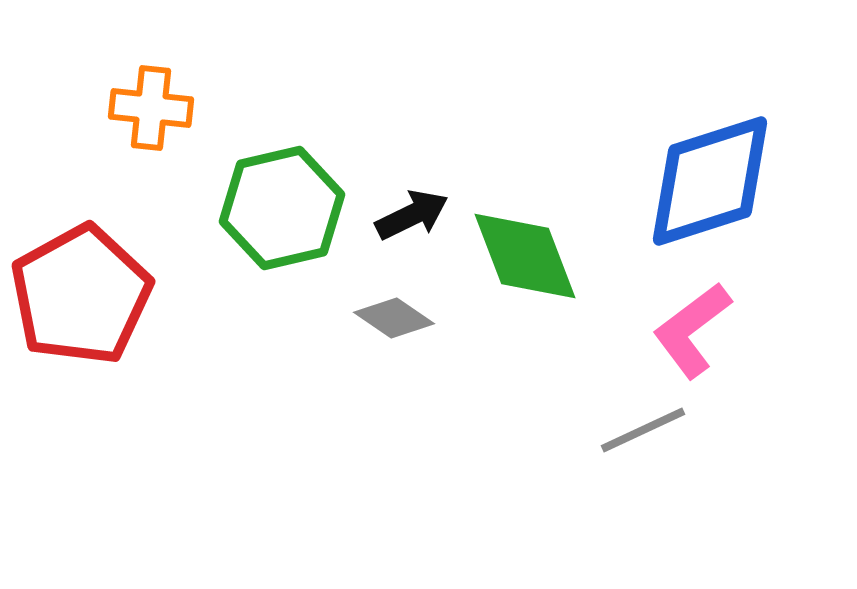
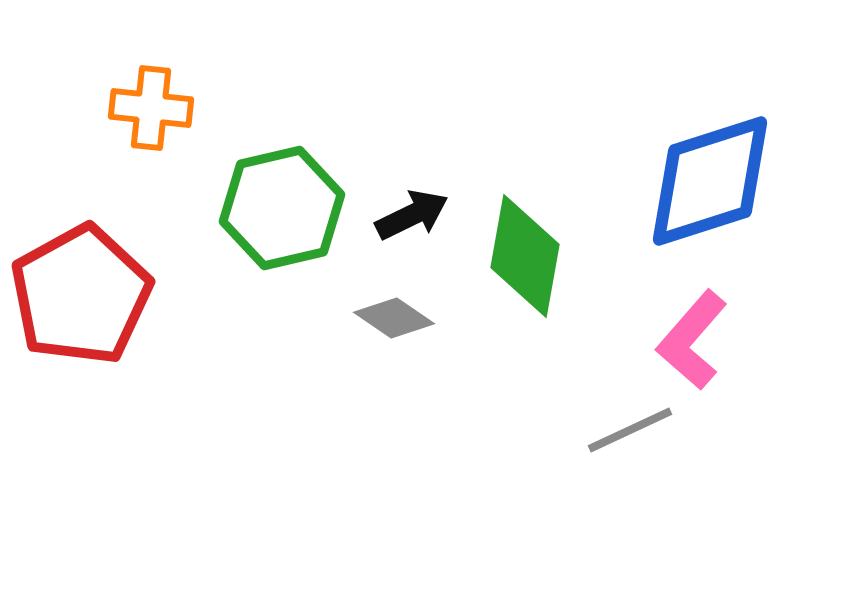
green diamond: rotated 31 degrees clockwise
pink L-shape: moved 10 px down; rotated 12 degrees counterclockwise
gray line: moved 13 px left
